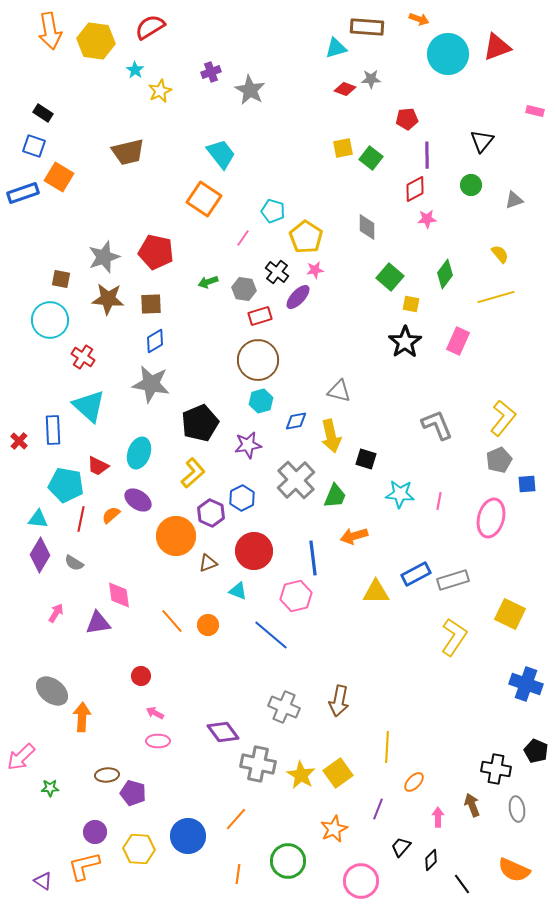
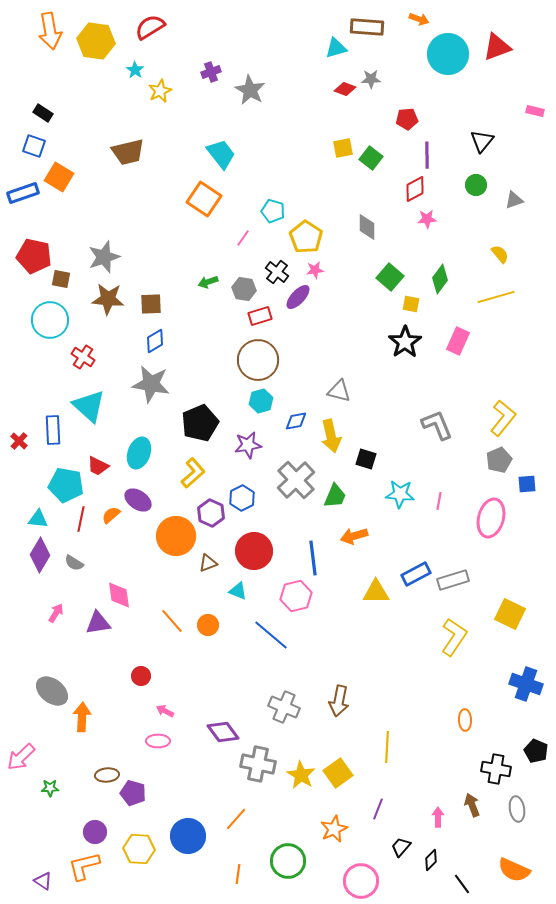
green circle at (471, 185): moved 5 px right
red pentagon at (156, 252): moved 122 px left, 4 px down
green diamond at (445, 274): moved 5 px left, 5 px down
pink arrow at (155, 713): moved 10 px right, 2 px up
orange ellipse at (414, 782): moved 51 px right, 62 px up; rotated 45 degrees counterclockwise
